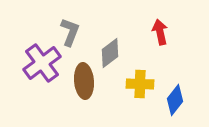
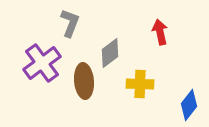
gray L-shape: moved 9 px up
blue diamond: moved 14 px right, 5 px down
